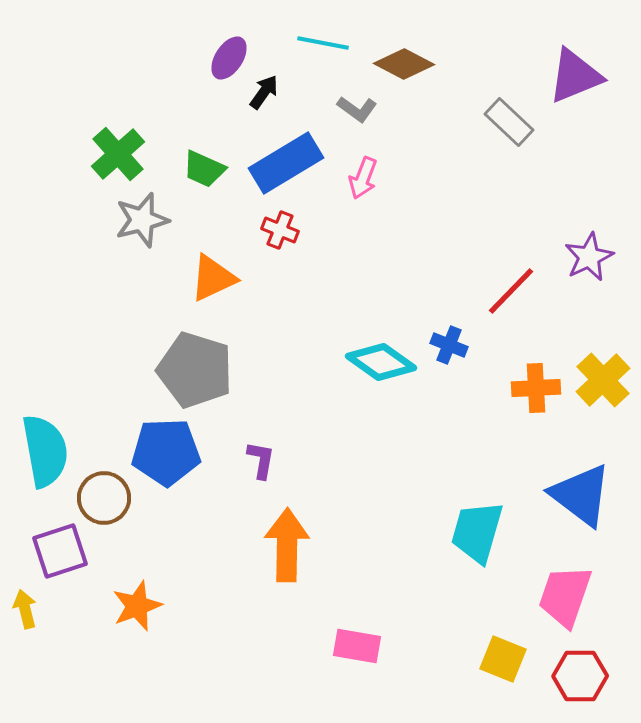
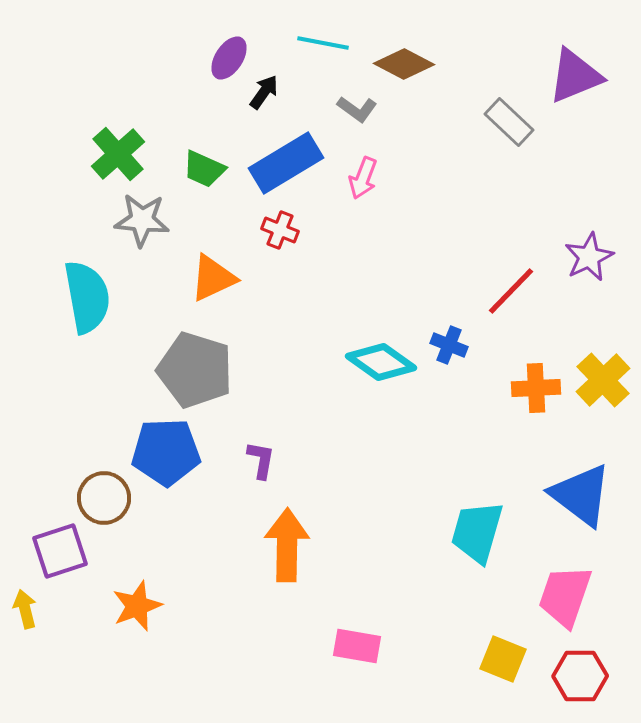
gray star: rotated 20 degrees clockwise
cyan semicircle: moved 42 px right, 154 px up
